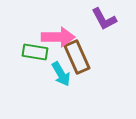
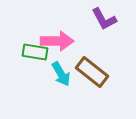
pink arrow: moved 1 px left, 4 px down
brown rectangle: moved 15 px right, 15 px down; rotated 28 degrees counterclockwise
